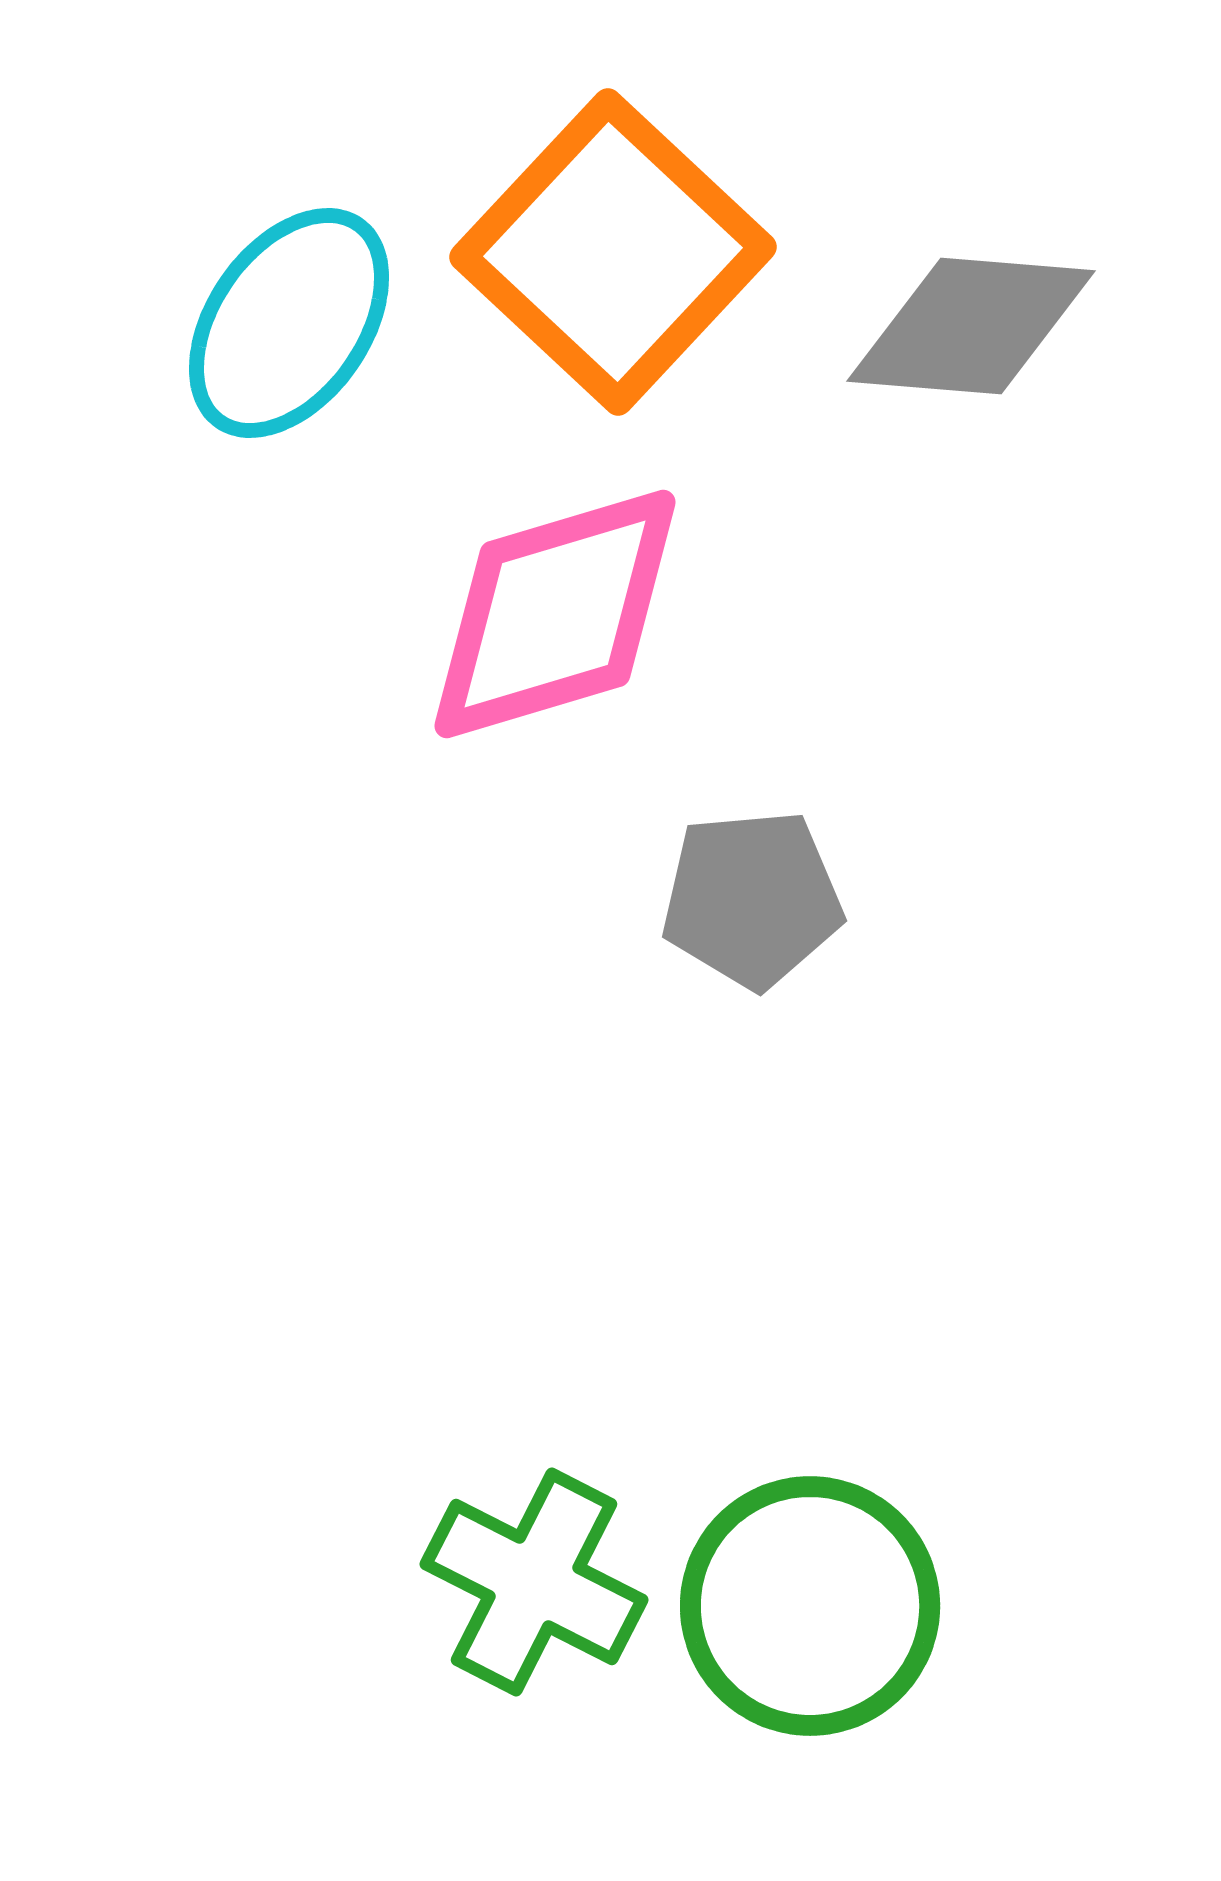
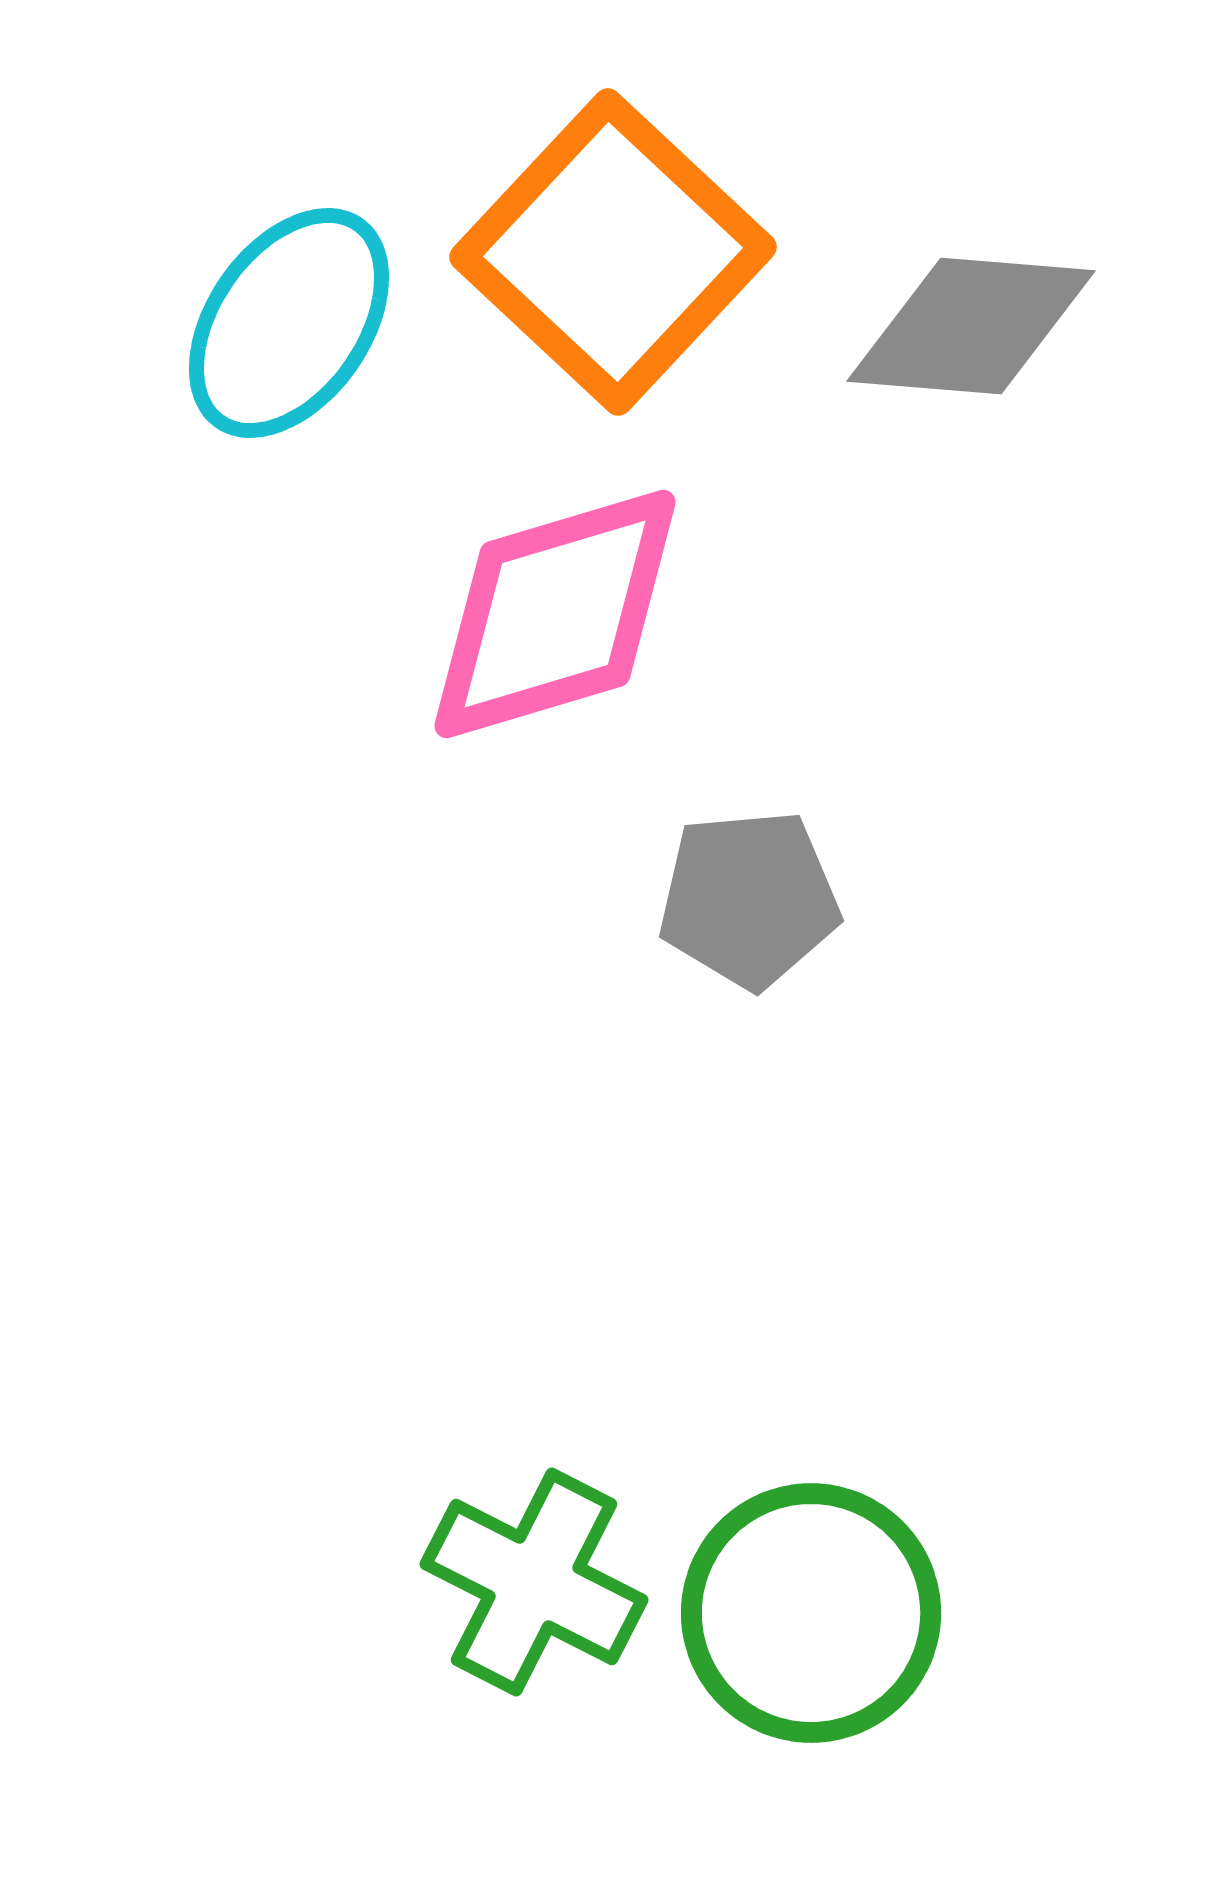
gray pentagon: moved 3 px left
green circle: moved 1 px right, 7 px down
